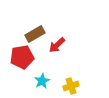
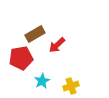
red pentagon: moved 1 px left, 1 px down
